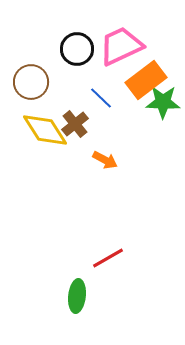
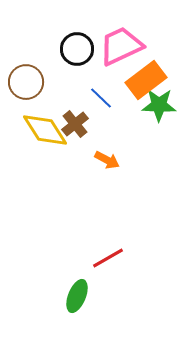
brown circle: moved 5 px left
green star: moved 4 px left, 3 px down
orange arrow: moved 2 px right
green ellipse: rotated 16 degrees clockwise
